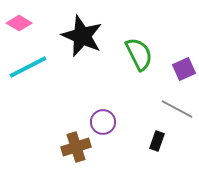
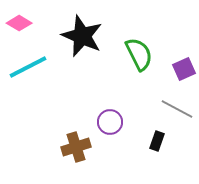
purple circle: moved 7 px right
